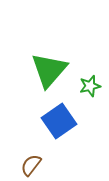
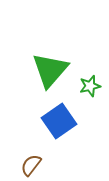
green triangle: moved 1 px right
